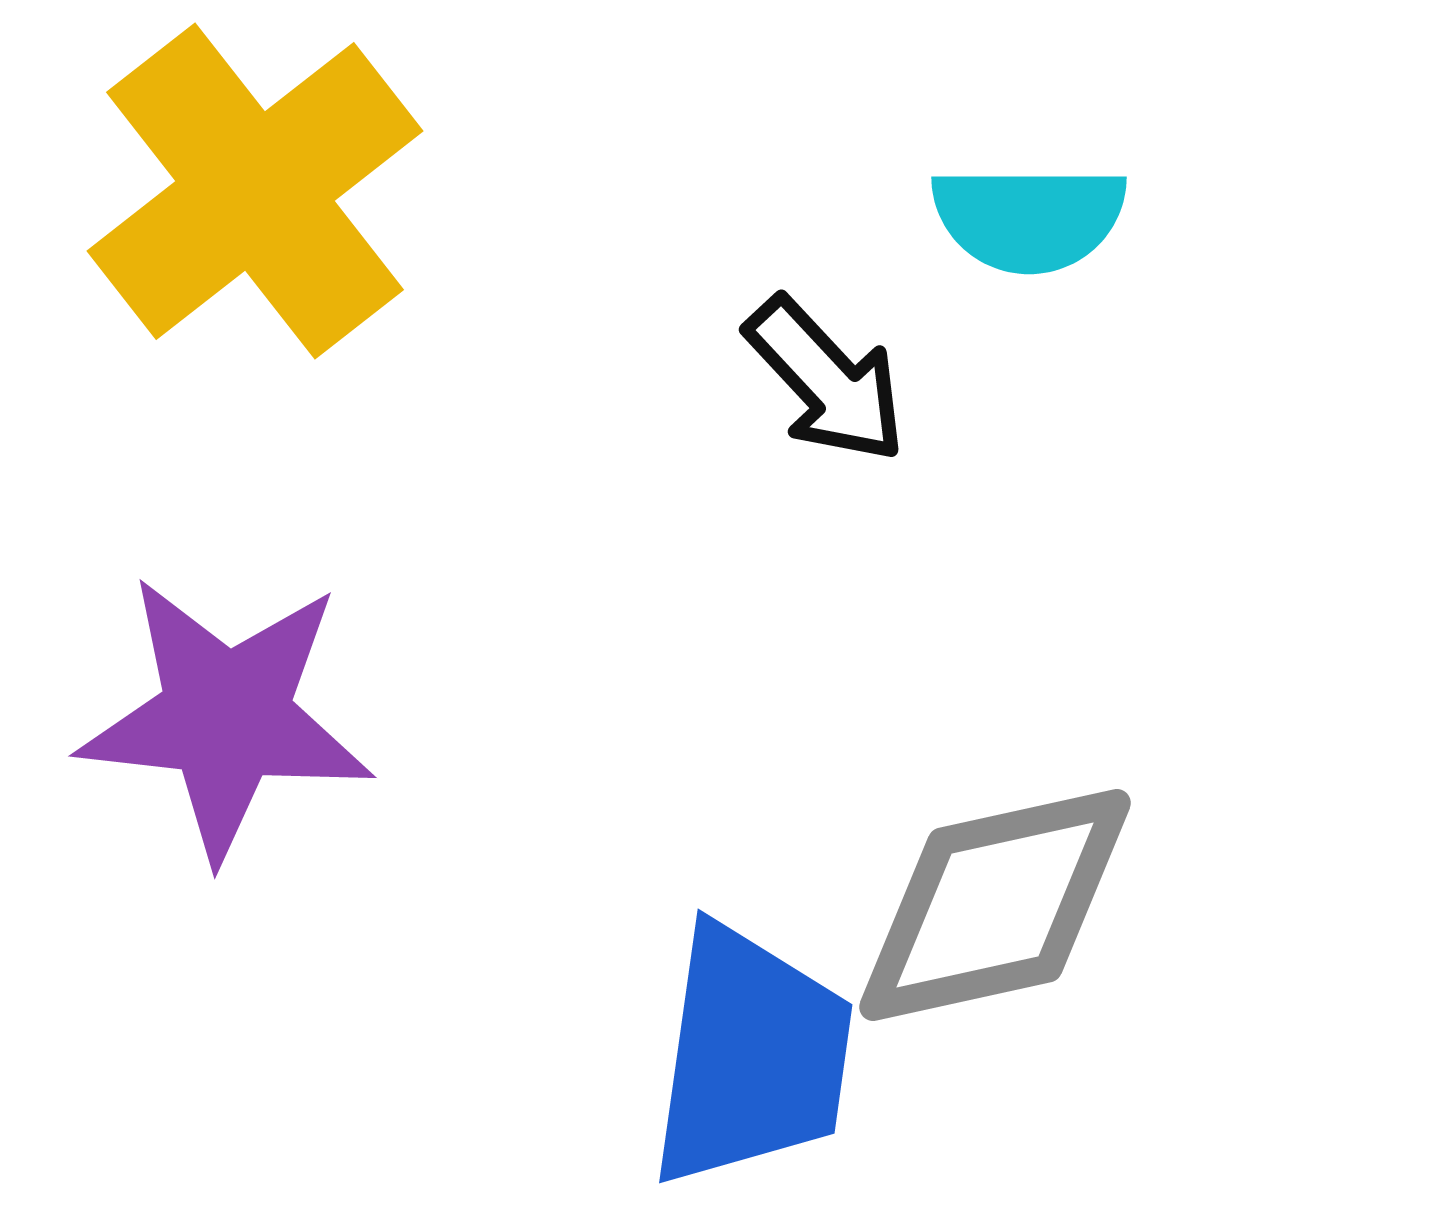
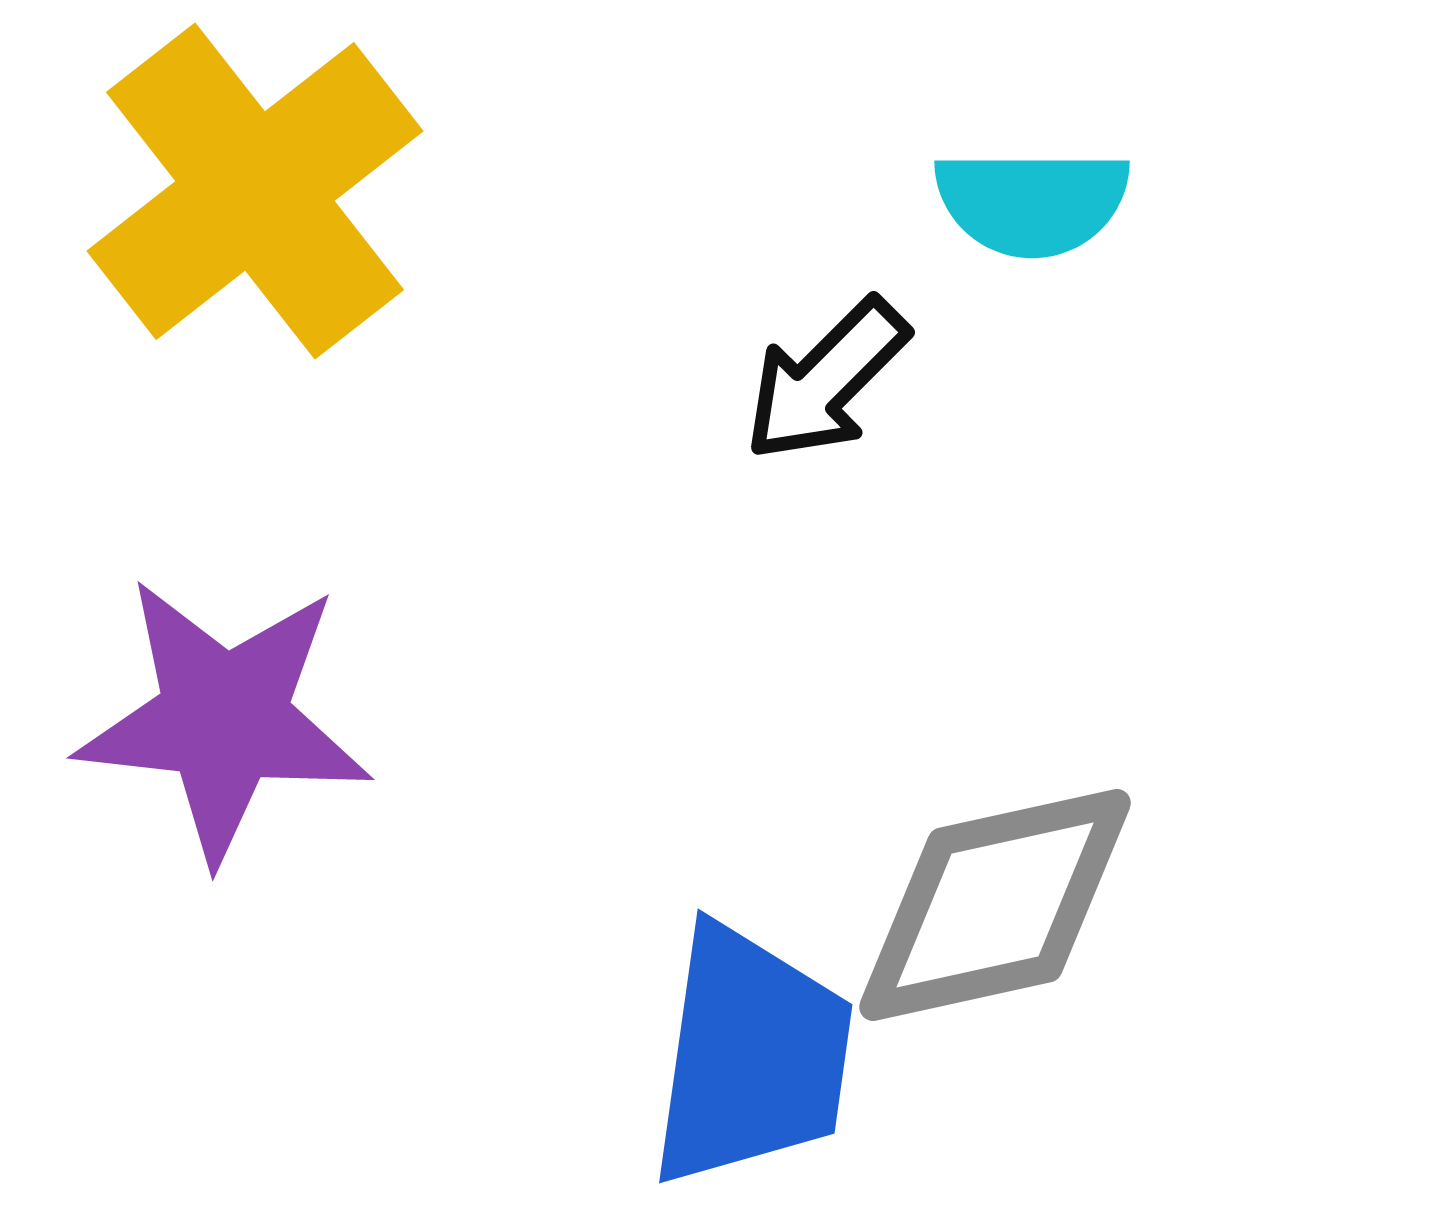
cyan semicircle: moved 3 px right, 16 px up
black arrow: rotated 88 degrees clockwise
purple star: moved 2 px left, 2 px down
